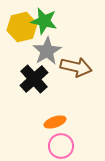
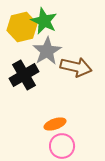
green star: rotated 12 degrees clockwise
black cross: moved 10 px left, 4 px up; rotated 12 degrees clockwise
orange ellipse: moved 2 px down
pink circle: moved 1 px right
